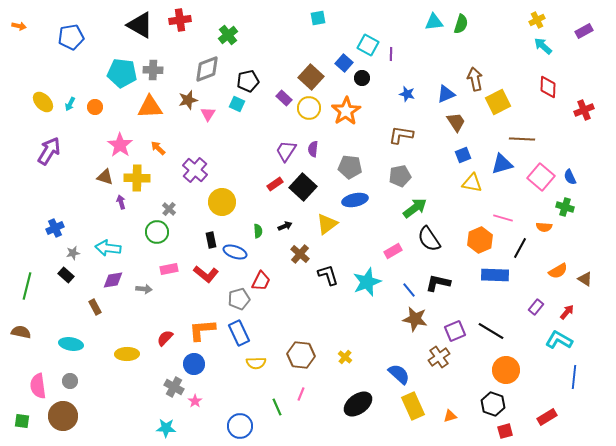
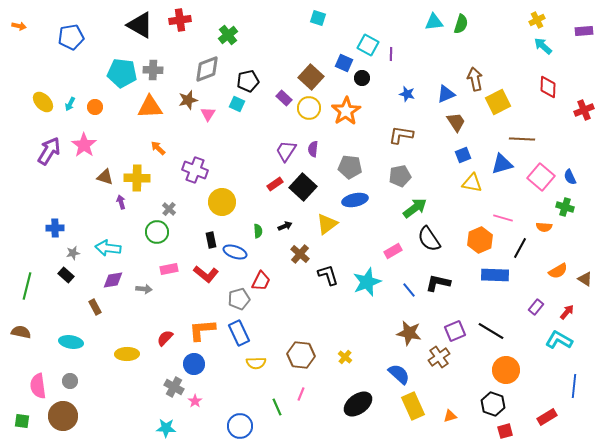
cyan square at (318, 18): rotated 28 degrees clockwise
purple rectangle at (584, 31): rotated 24 degrees clockwise
blue square at (344, 63): rotated 18 degrees counterclockwise
pink star at (120, 145): moved 36 px left
purple cross at (195, 170): rotated 20 degrees counterclockwise
blue cross at (55, 228): rotated 24 degrees clockwise
brown star at (415, 319): moved 6 px left, 14 px down
cyan ellipse at (71, 344): moved 2 px up
blue line at (574, 377): moved 9 px down
